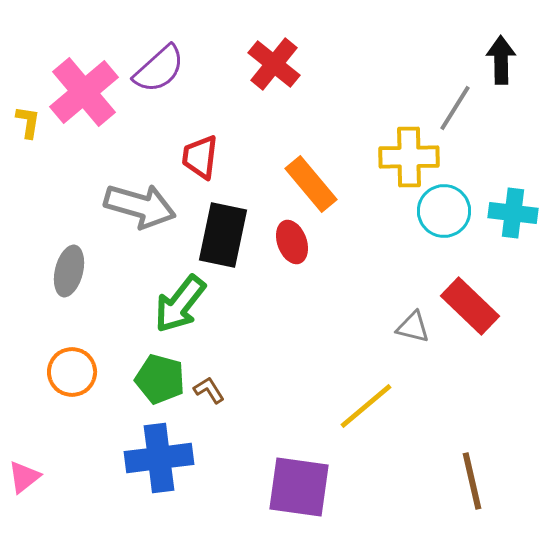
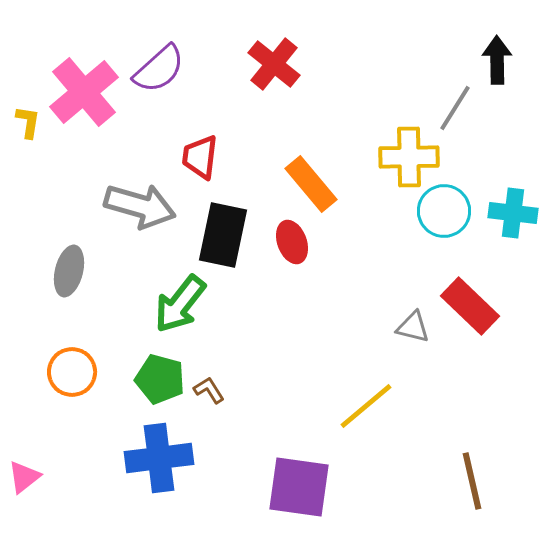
black arrow: moved 4 px left
